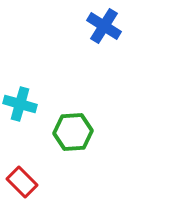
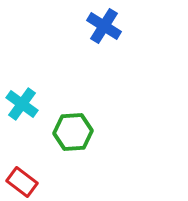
cyan cross: moved 2 px right; rotated 20 degrees clockwise
red rectangle: rotated 8 degrees counterclockwise
